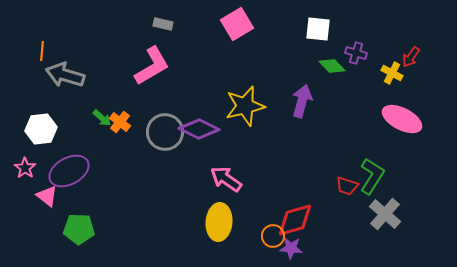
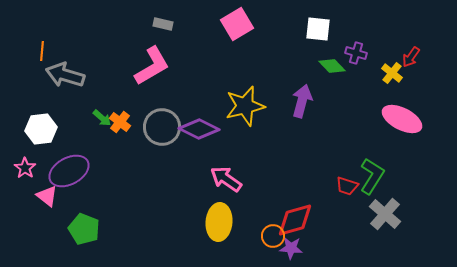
yellow cross: rotated 10 degrees clockwise
gray circle: moved 3 px left, 5 px up
green pentagon: moved 5 px right; rotated 20 degrees clockwise
